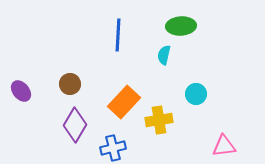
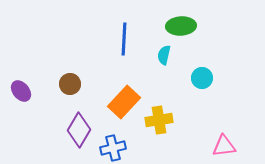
blue line: moved 6 px right, 4 px down
cyan circle: moved 6 px right, 16 px up
purple diamond: moved 4 px right, 5 px down
